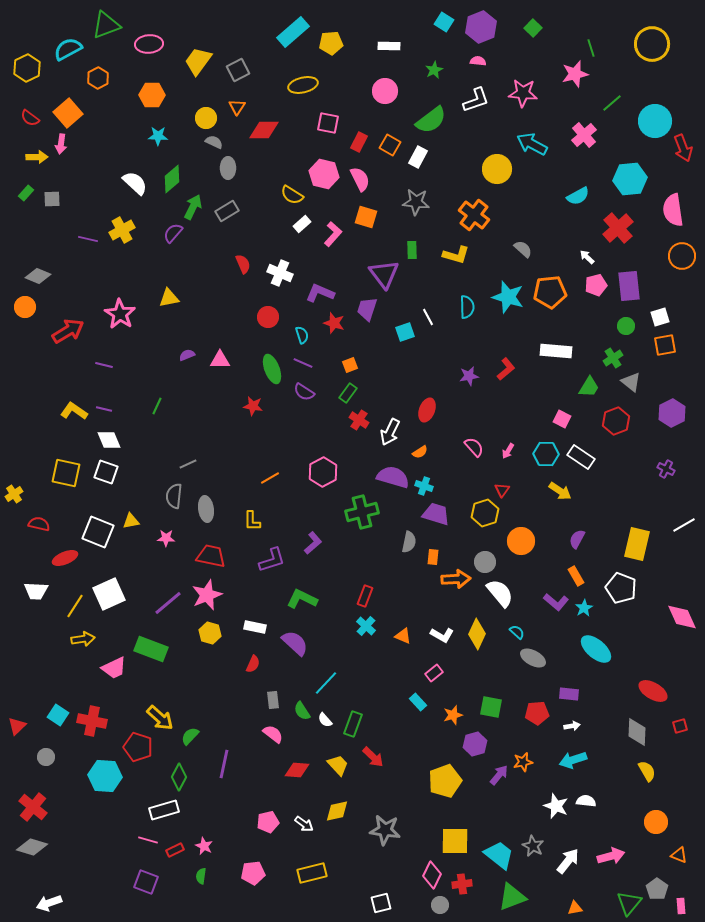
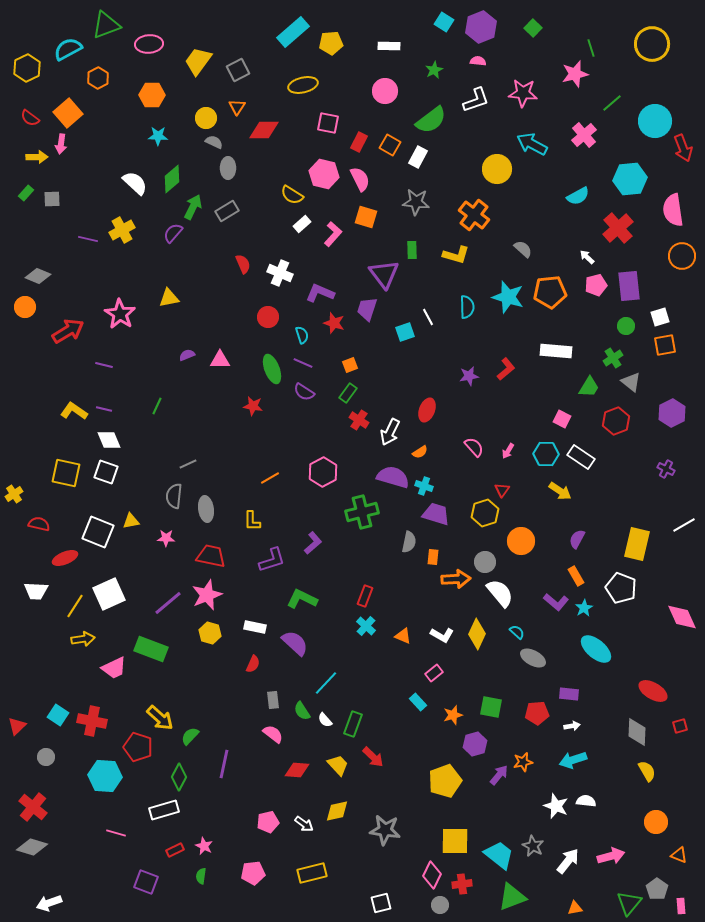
pink line at (148, 840): moved 32 px left, 7 px up
